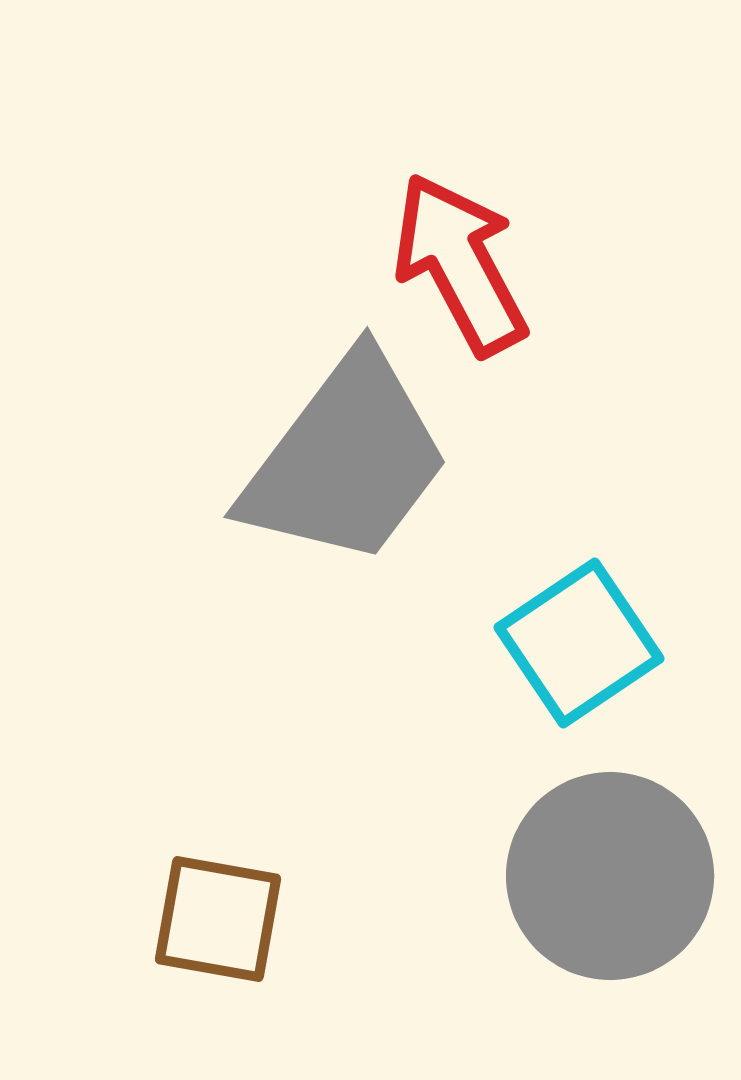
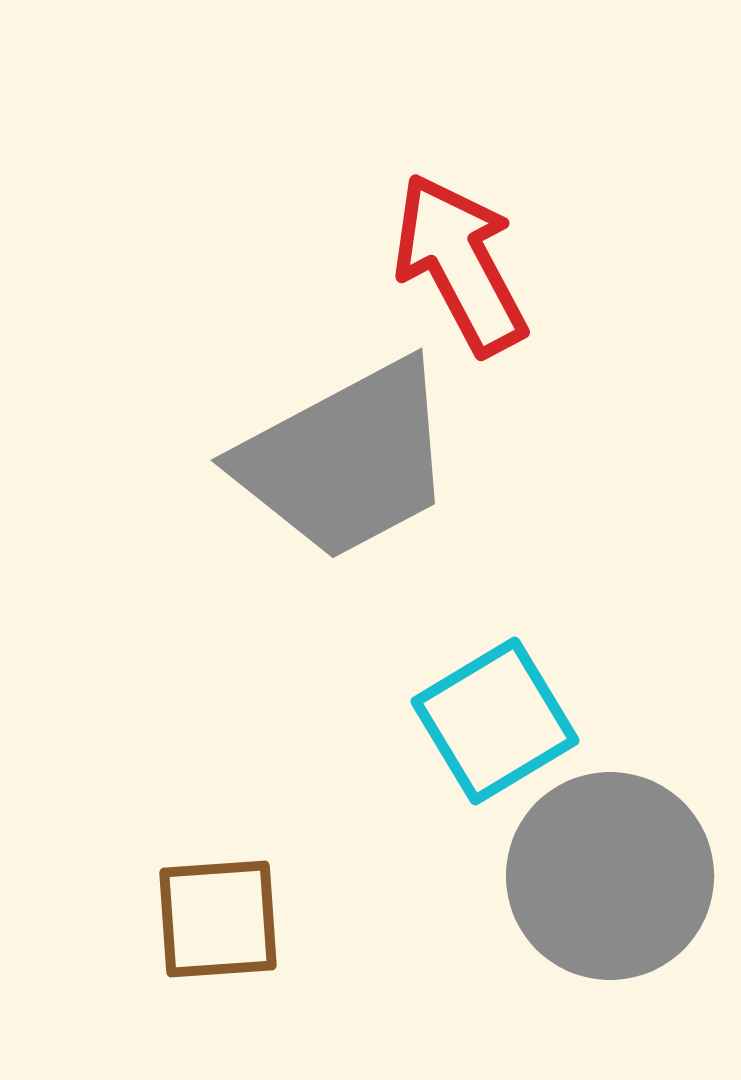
gray trapezoid: rotated 25 degrees clockwise
cyan square: moved 84 px left, 78 px down; rotated 3 degrees clockwise
brown square: rotated 14 degrees counterclockwise
